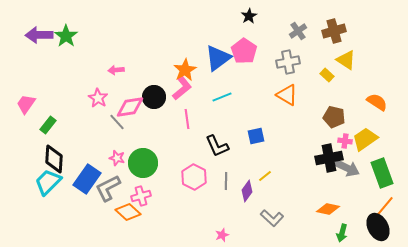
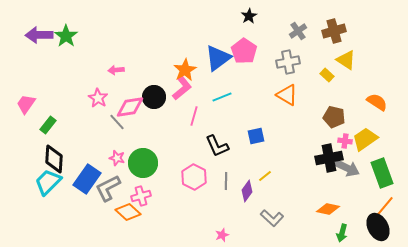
pink line at (187, 119): moved 7 px right, 3 px up; rotated 24 degrees clockwise
